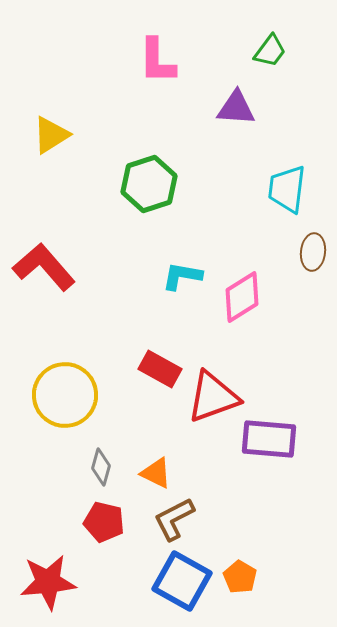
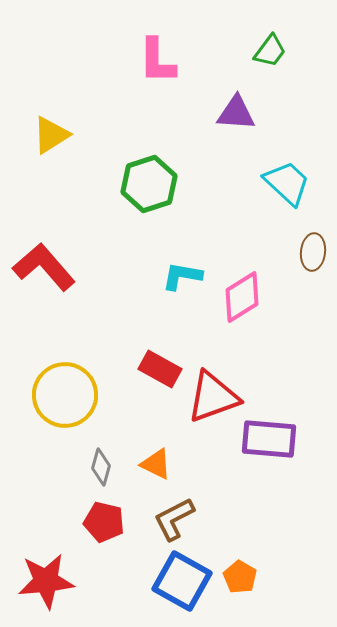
purple triangle: moved 5 px down
cyan trapezoid: moved 6 px up; rotated 126 degrees clockwise
orange triangle: moved 9 px up
red star: moved 2 px left, 1 px up
